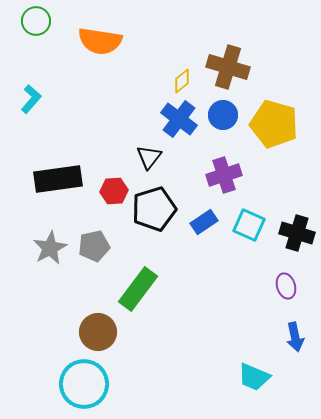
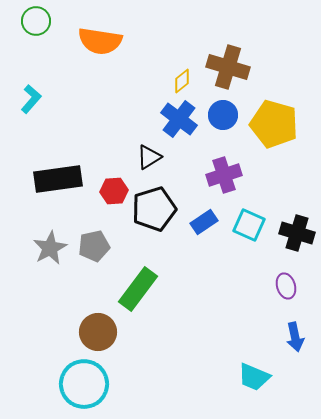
black triangle: rotated 20 degrees clockwise
